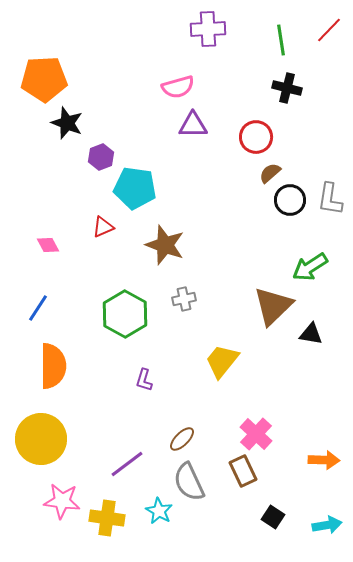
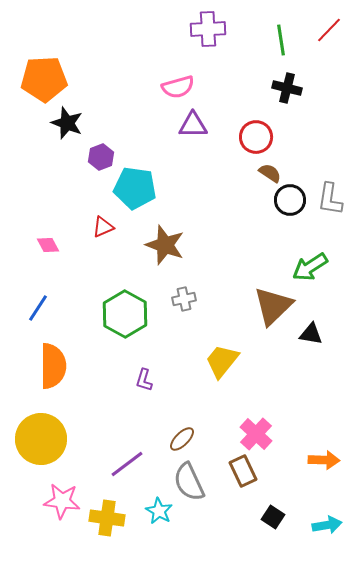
brown semicircle: rotated 75 degrees clockwise
